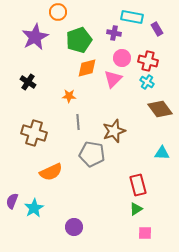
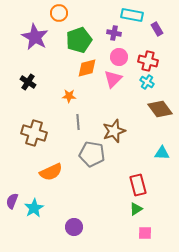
orange circle: moved 1 px right, 1 px down
cyan rectangle: moved 2 px up
purple star: rotated 16 degrees counterclockwise
pink circle: moved 3 px left, 1 px up
